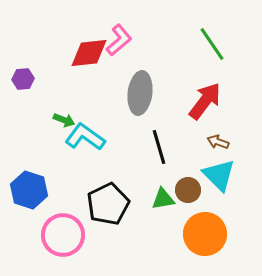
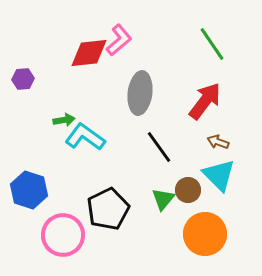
green arrow: rotated 30 degrees counterclockwise
black line: rotated 20 degrees counterclockwise
green triangle: rotated 40 degrees counterclockwise
black pentagon: moved 5 px down
